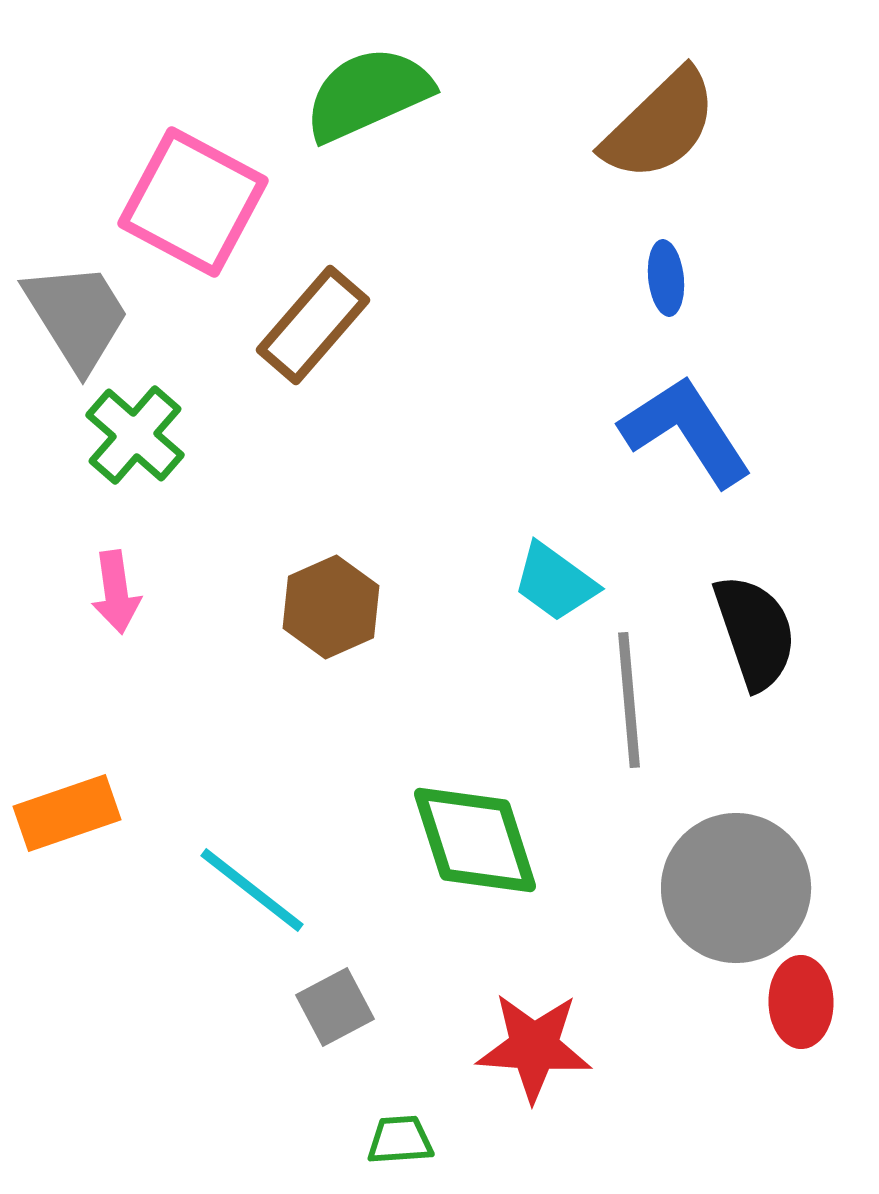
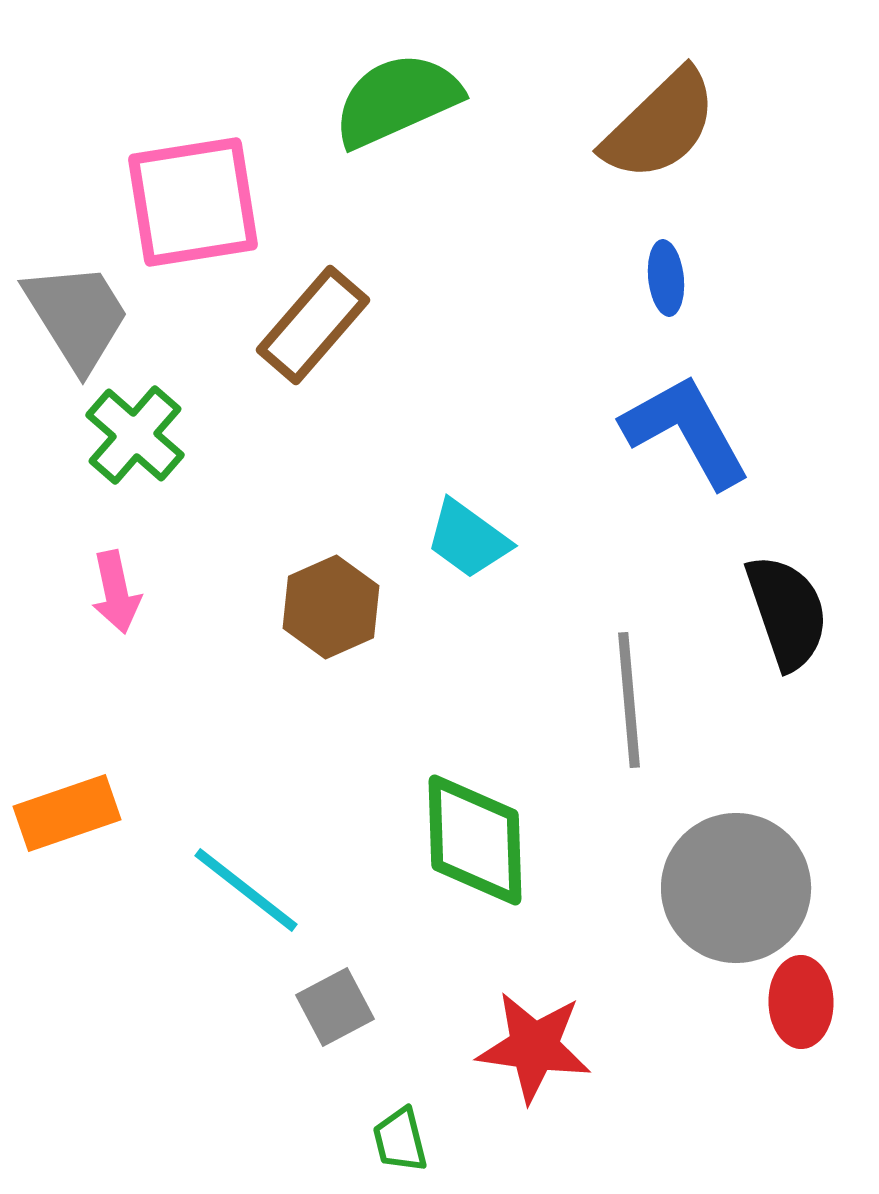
green semicircle: moved 29 px right, 6 px down
pink square: rotated 37 degrees counterclockwise
blue L-shape: rotated 4 degrees clockwise
cyan trapezoid: moved 87 px left, 43 px up
pink arrow: rotated 4 degrees counterclockwise
black semicircle: moved 32 px right, 20 px up
green diamond: rotated 16 degrees clockwise
cyan line: moved 6 px left
red star: rotated 4 degrees clockwise
green trapezoid: rotated 100 degrees counterclockwise
